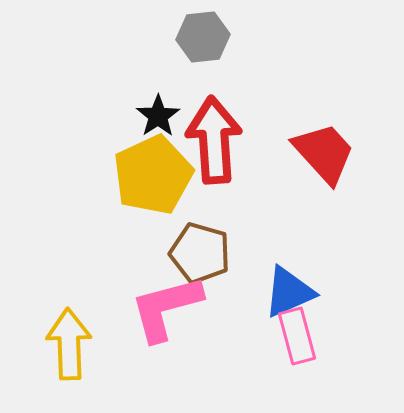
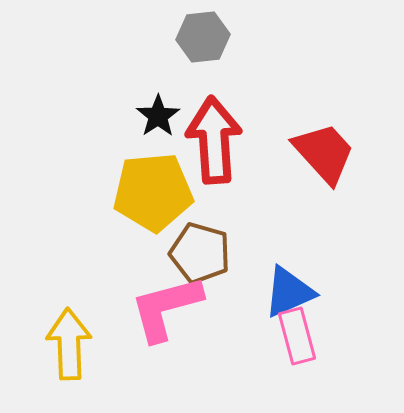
yellow pentagon: moved 17 px down; rotated 20 degrees clockwise
